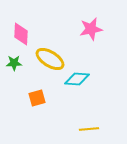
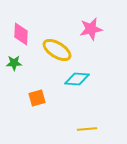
yellow ellipse: moved 7 px right, 9 px up
yellow line: moved 2 px left
